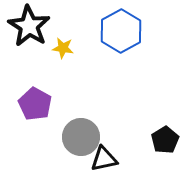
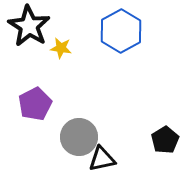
yellow star: moved 2 px left
purple pentagon: rotated 16 degrees clockwise
gray circle: moved 2 px left
black triangle: moved 2 px left
